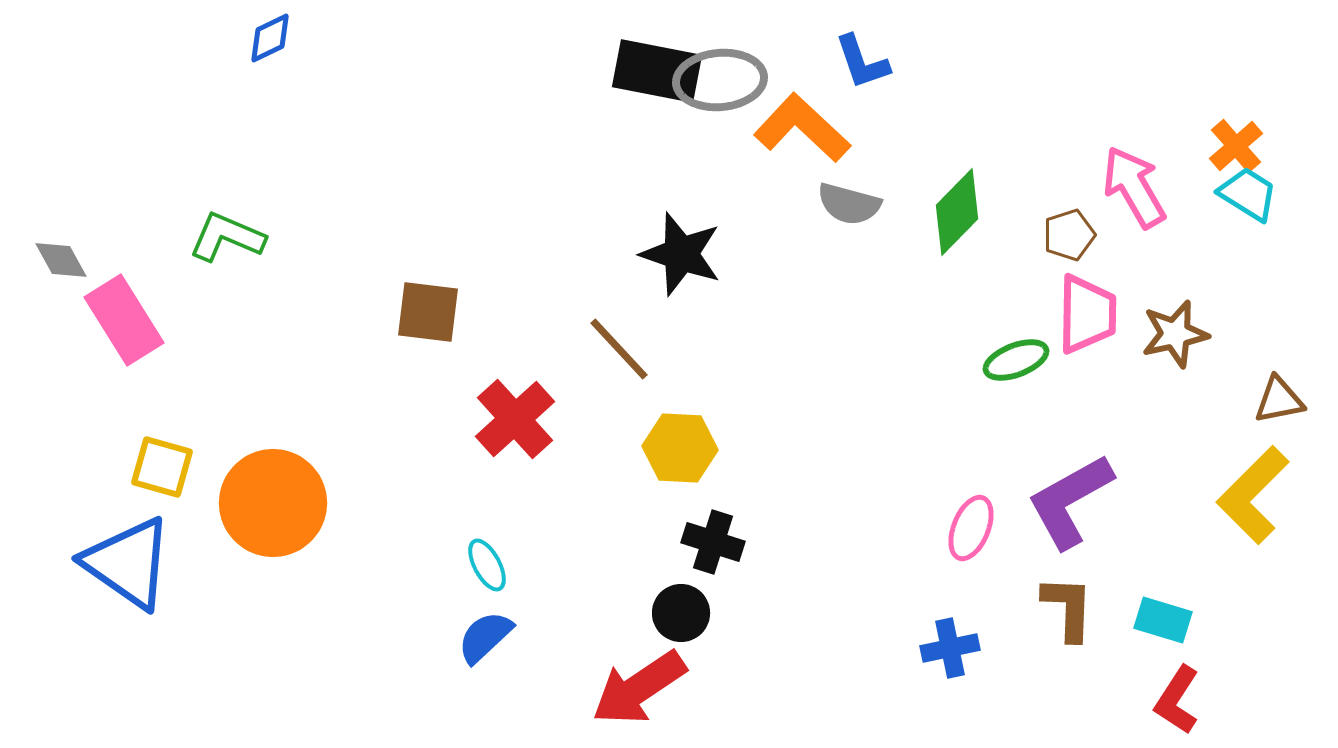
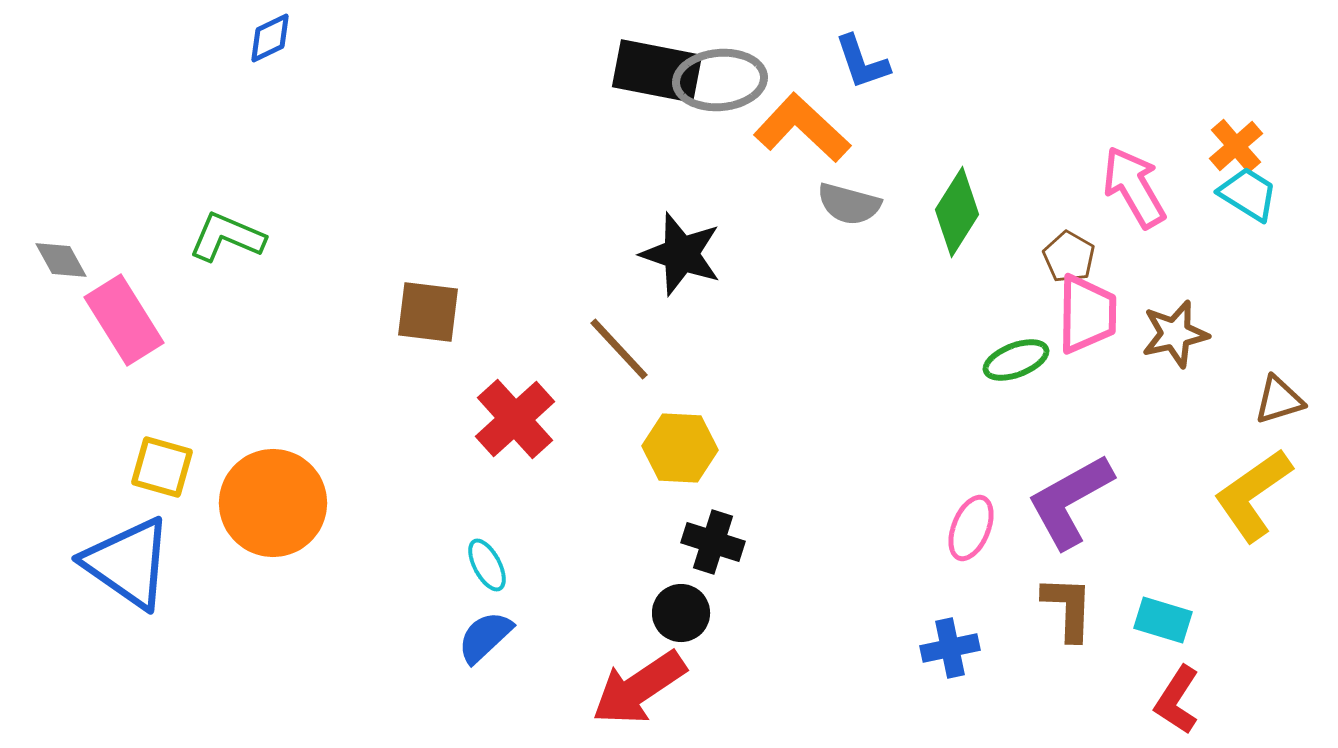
green diamond: rotated 12 degrees counterclockwise
brown pentagon: moved 22 px down; rotated 24 degrees counterclockwise
brown triangle: rotated 6 degrees counterclockwise
yellow L-shape: rotated 10 degrees clockwise
